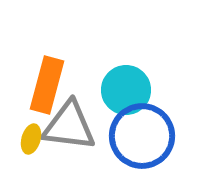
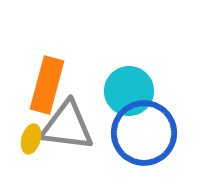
cyan circle: moved 3 px right, 1 px down
gray triangle: moved 2 px left
blue circle: moved 2 px right, 3 px up
